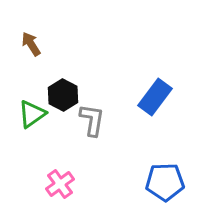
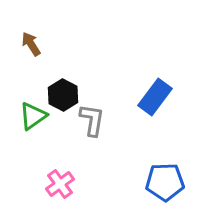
green triangle: moved 1 px right, 2 px down
